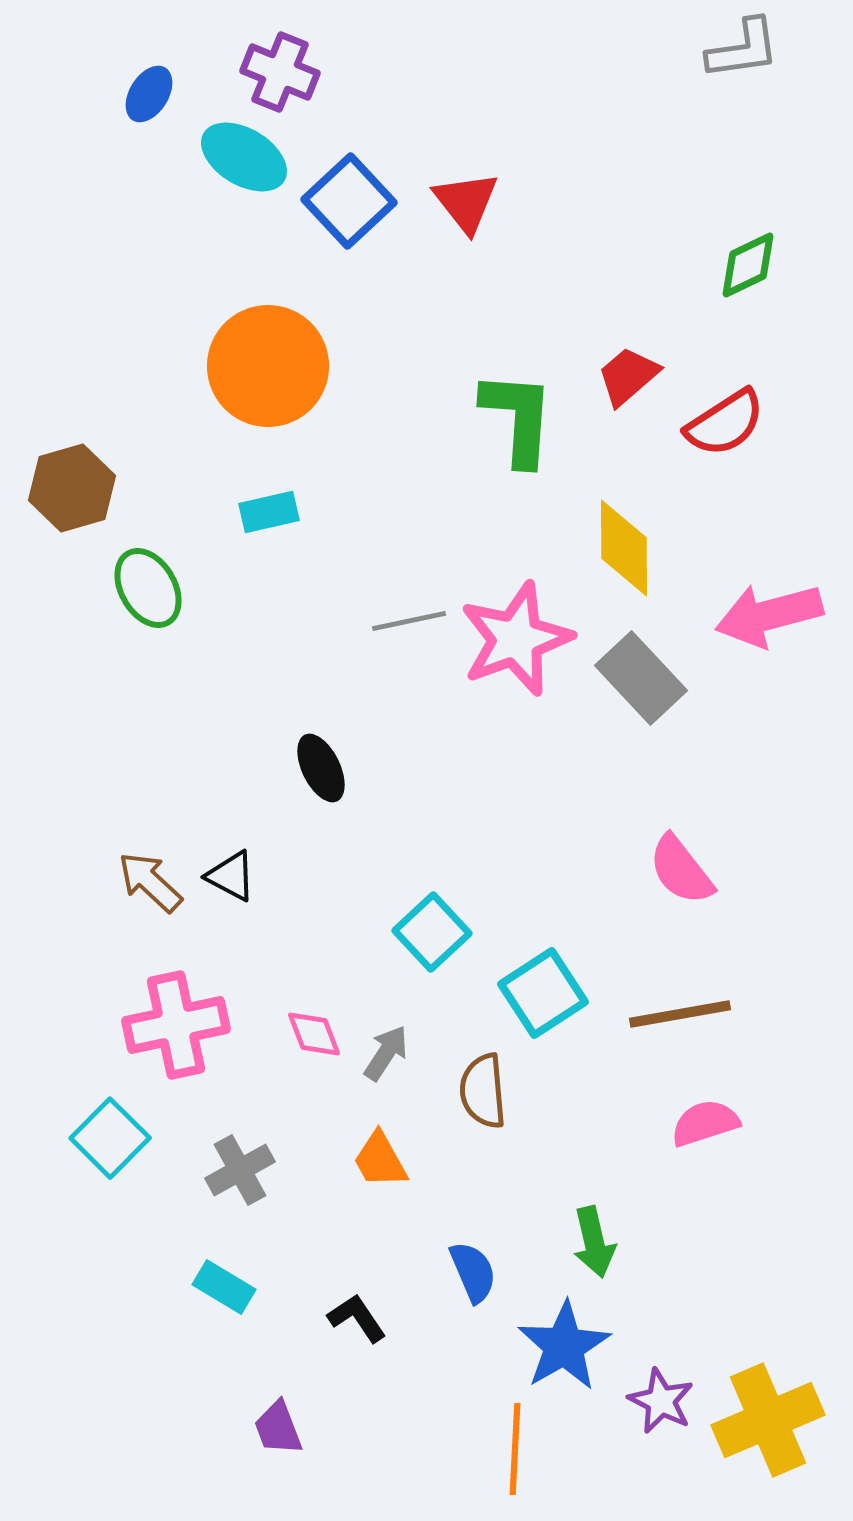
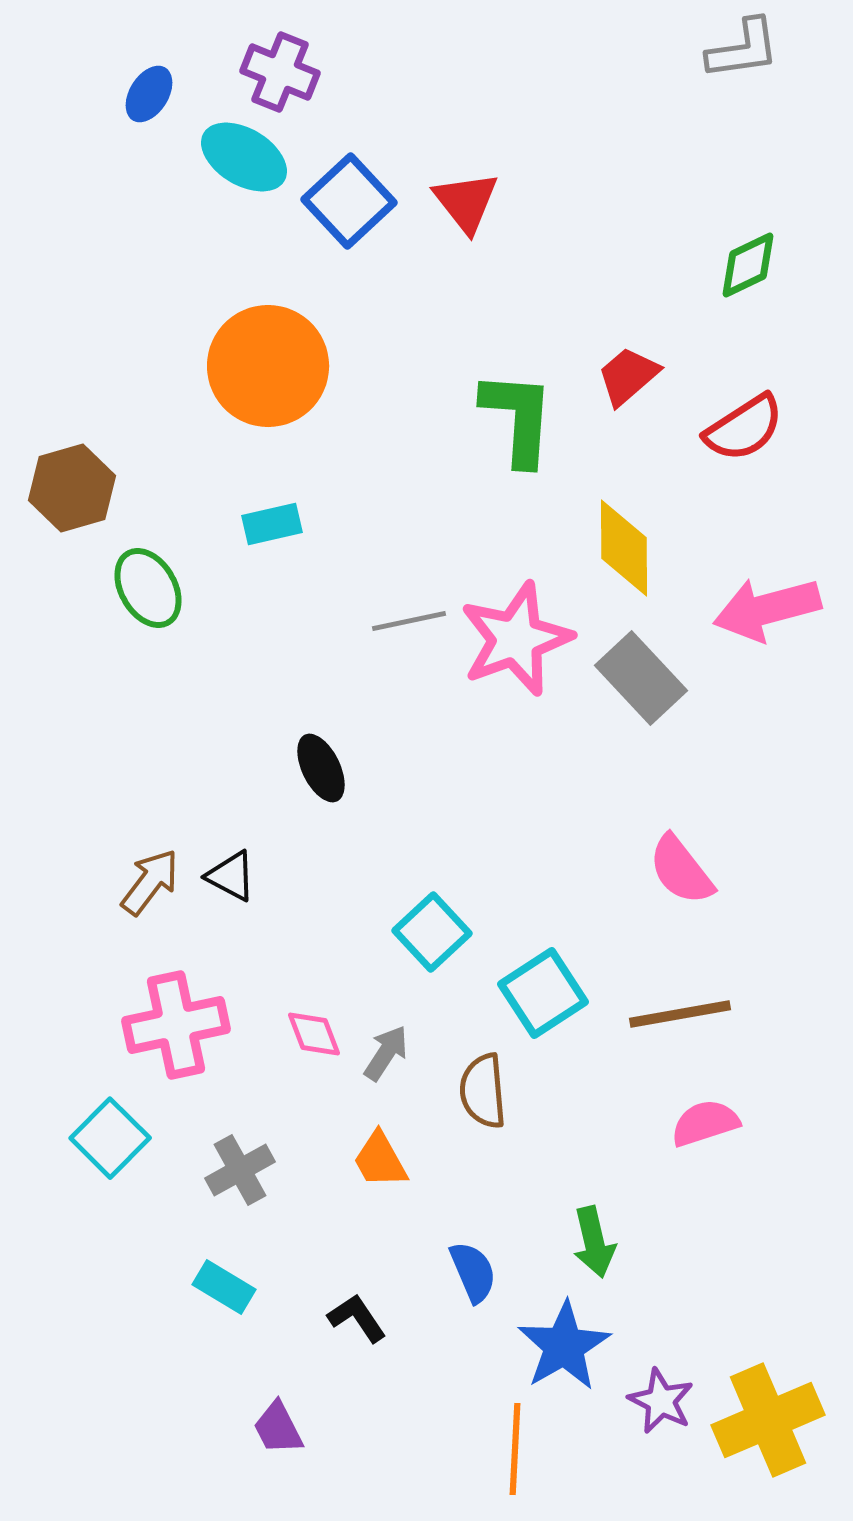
red semicircle at (725, 423): moved 19 px right, 5 px down
cyan rectangle at (269, 512): moved 3 px right, 12 px down
pink arrow at (769, 615): moved 2 px left, 6 px up
brown arrow at (150, 882): rotated 84 degrees clockwise
purple trapezoid at (278, 1428): rotated 6 degrees counterclockwise
